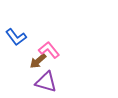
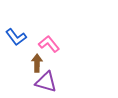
pink L-shape: moved 6 px up
brown arrow: moved 1 px left, 2 px down; rotated 132 degrees clockwise
